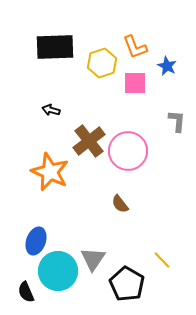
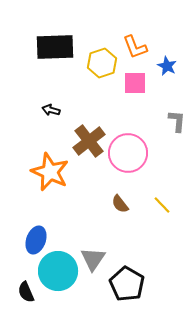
pink circle: moved 2 px down
blue ellipse: moved 1 px up
yellow line: moved 55 px up
